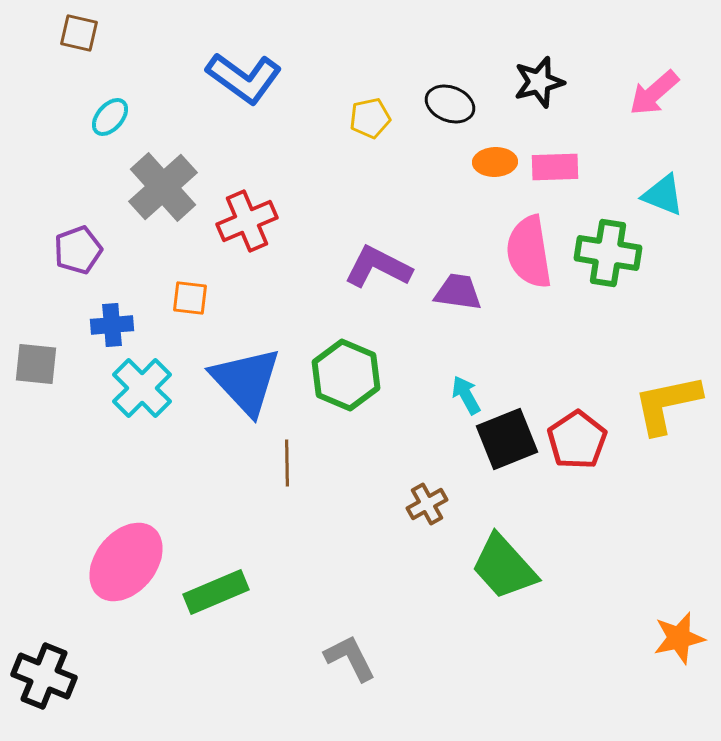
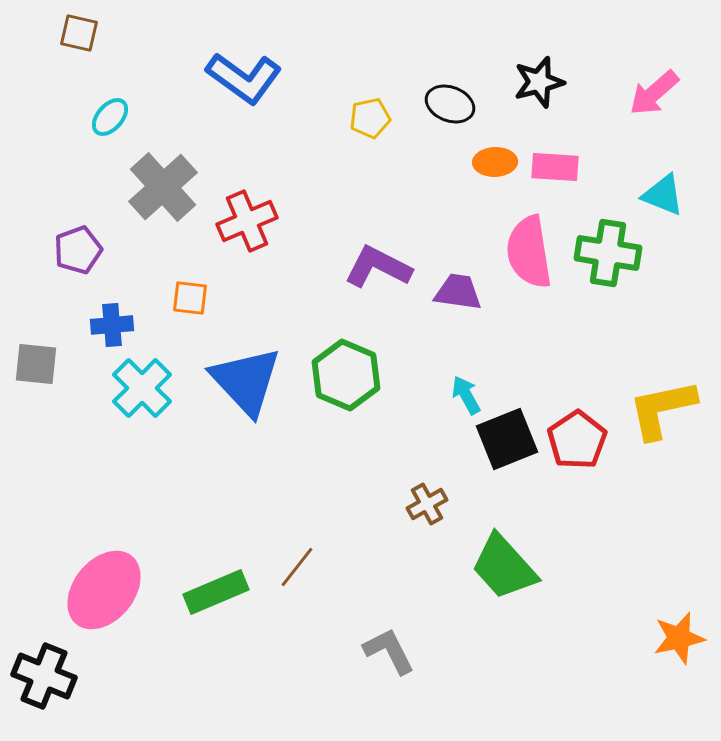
pink rectangle: rotated 6 degrees clockwise
yellow L-shape: moved 5 px left, 5 px down
brown line: moved 10 px right, 104 px down; rotated 39 degrees clockwise
pink ellipse: moved 22 px left, 28 px down
gray L-shape: moved 39 px right, 7 px up
